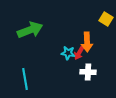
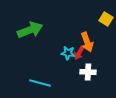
orange arrow: rotated 18 degrees counterclockwise
cyan line: moved 15 px right, 4 px down; rotated 65 degrees counterclockwise
